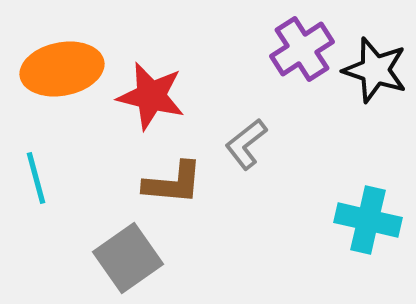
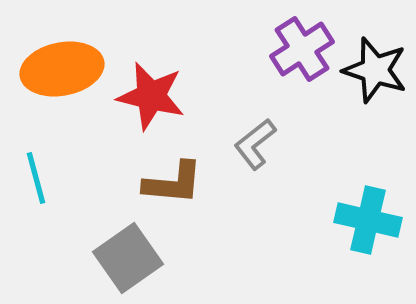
gray L-shape: moved 9 px right
